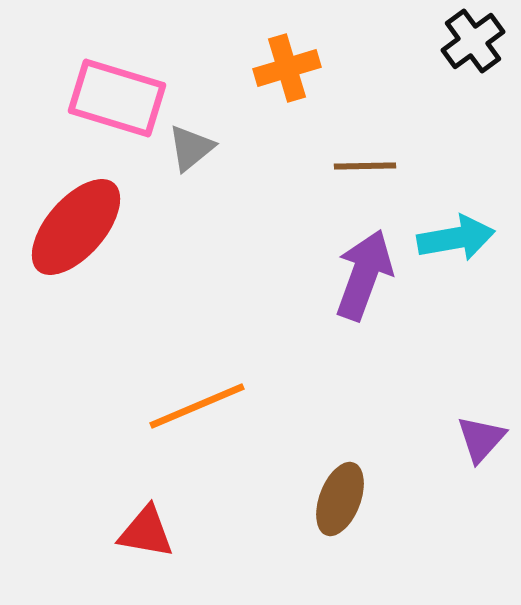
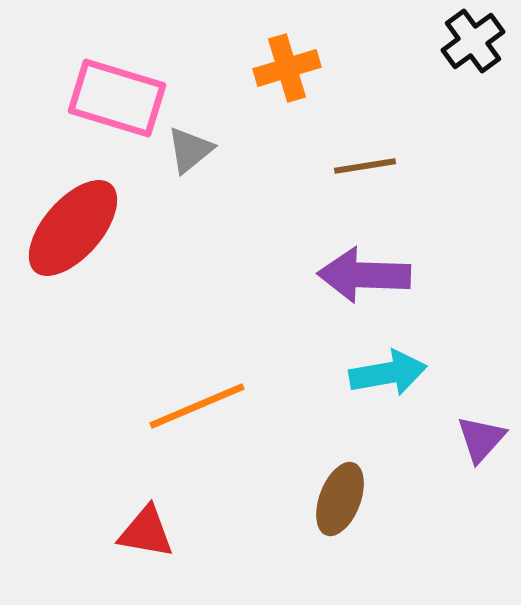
gray triangle: moved 1 px left, 2 px down
brown line: rotated 8 degrees counterclockwise
red ellipse: moved 3 px left, 1 px down
cyan arrow: moved 68 px left, 135 px down
purple arrow: rotated 108 degrees counterclockwise
